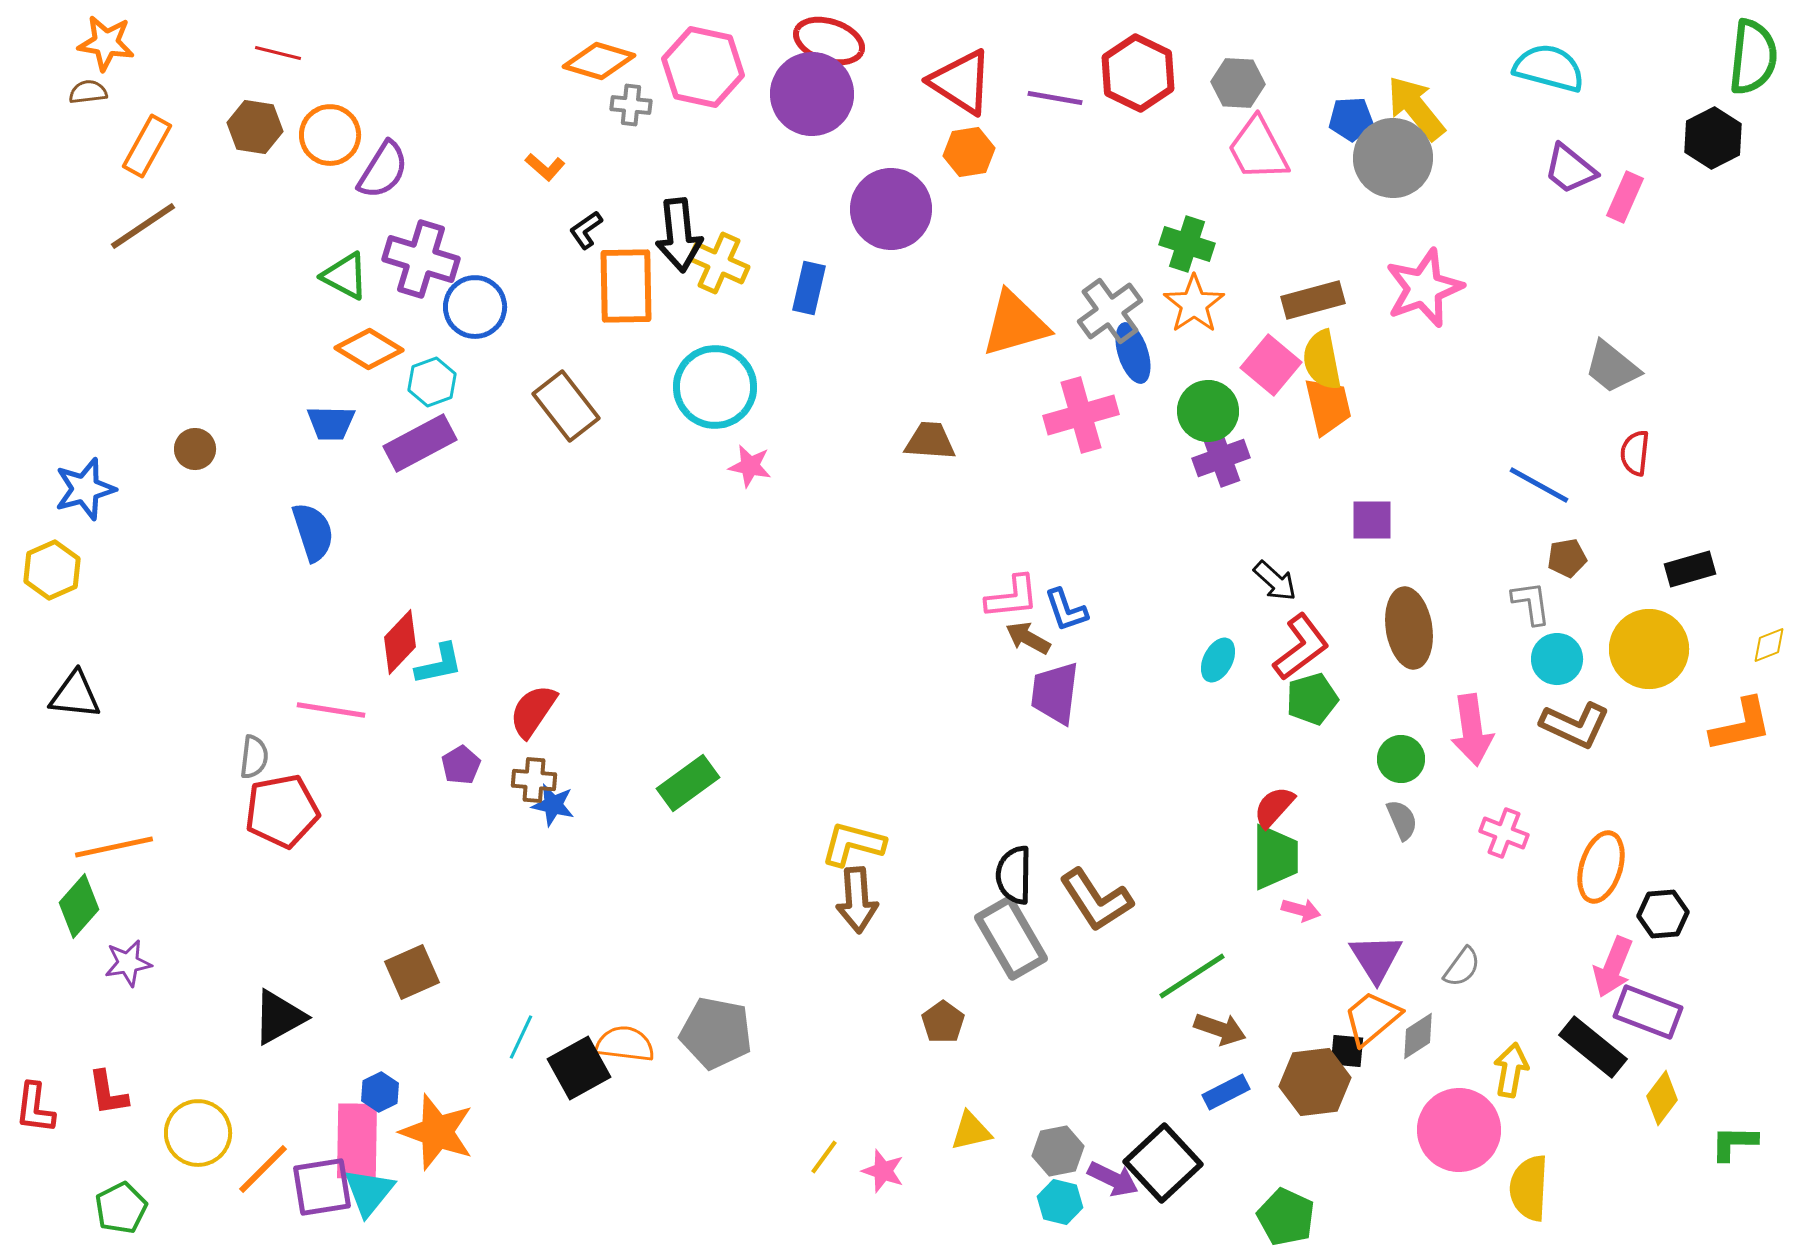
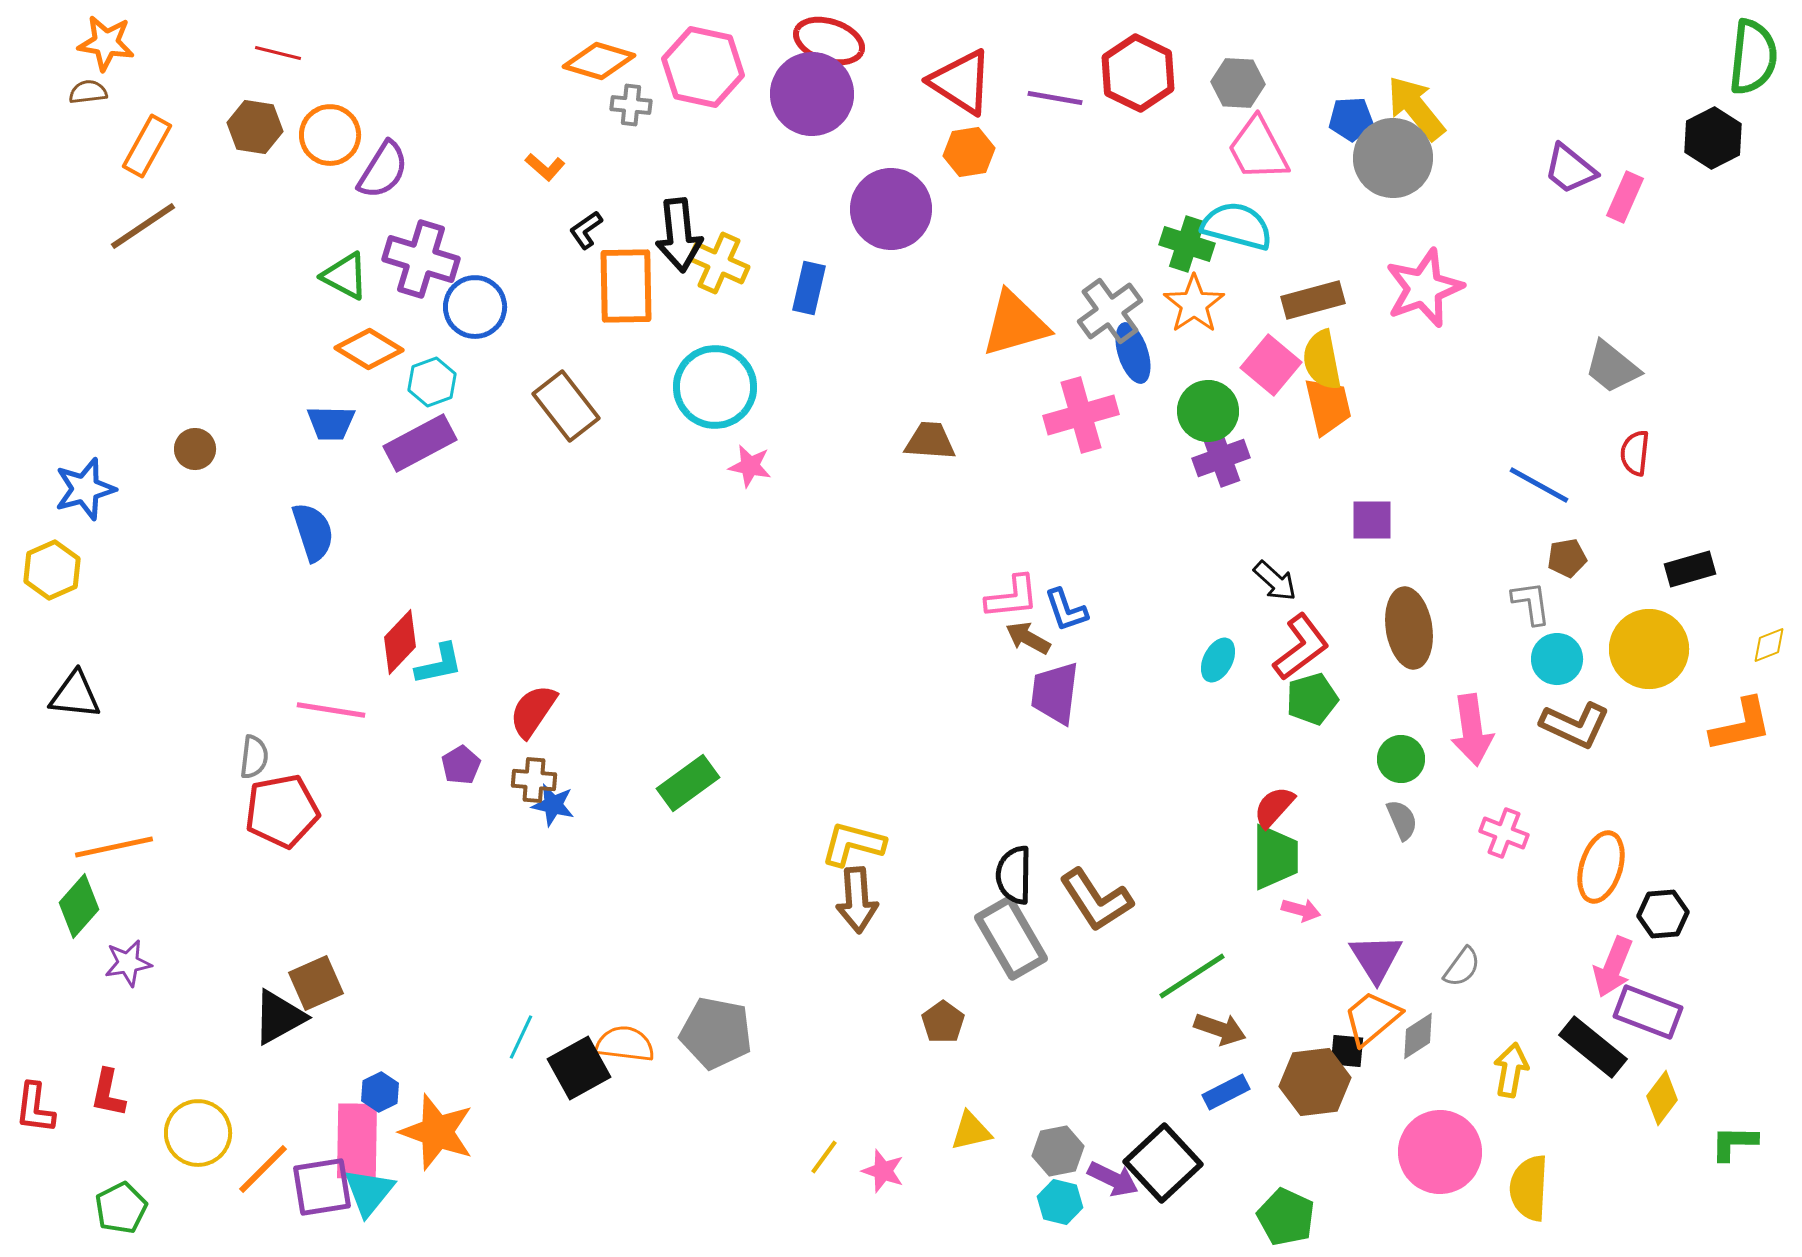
cyan semicircle at (1549, 68): moved 312 px left, 158 px down
brown square at (412, 972): moved 96 px left, 11 px down
red L-shape at (108, 1093): rotated 21 degrees clockwise
pink circle at (1459, 1130): moved 19 px left, 22 px down
